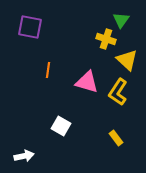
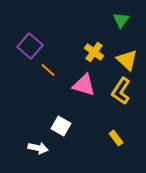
purple square: moved 19 px down; rotated 30 degrees clockwise
yellow cross: moved 12 px left, 13 px down; rotated 18 degrees clockwise
orange line: rotated 56 degrees counterclockwise
pink triangle: moved 3 px left, 3 px down
yellow L-shape: moved 3 px right, 1 px up
white arrow: moved 14 px right, 8 px up; rotated 24 degrees clockwise
